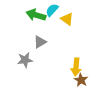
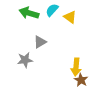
green arrow: moved 7 px left, 2 px up
yellow triangle: moved 3 px right, 2 px up
